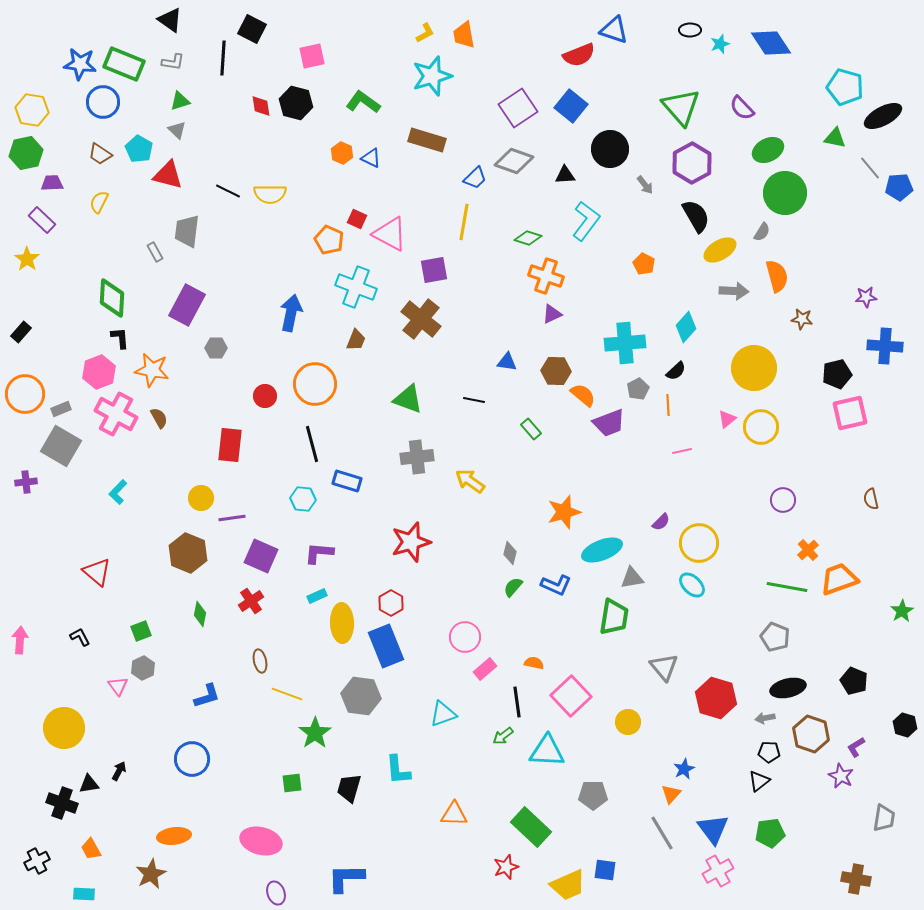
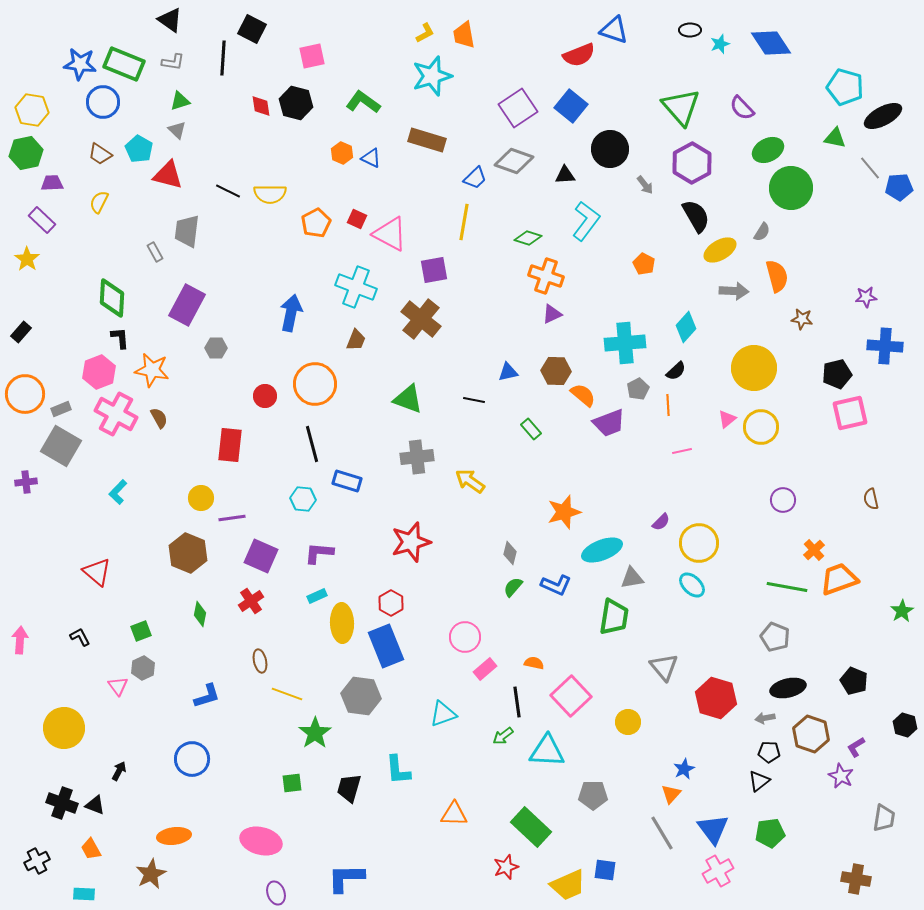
green circle at (785, 193): moved 6 px right, 5 px up
orange pentagon at (329, 240): moved 13 px left, 17 px up; rotated 20 degrees clockwise
blue triangle at (507, 362): moved 1 px right, 10 px down; rotated 20 degrees counterclockwise
orange cross at (808, 550): moved 6 px right
black triangle at (89, 784): moved 6 px right, 21 px down; rotated 30 degrees clockwise
